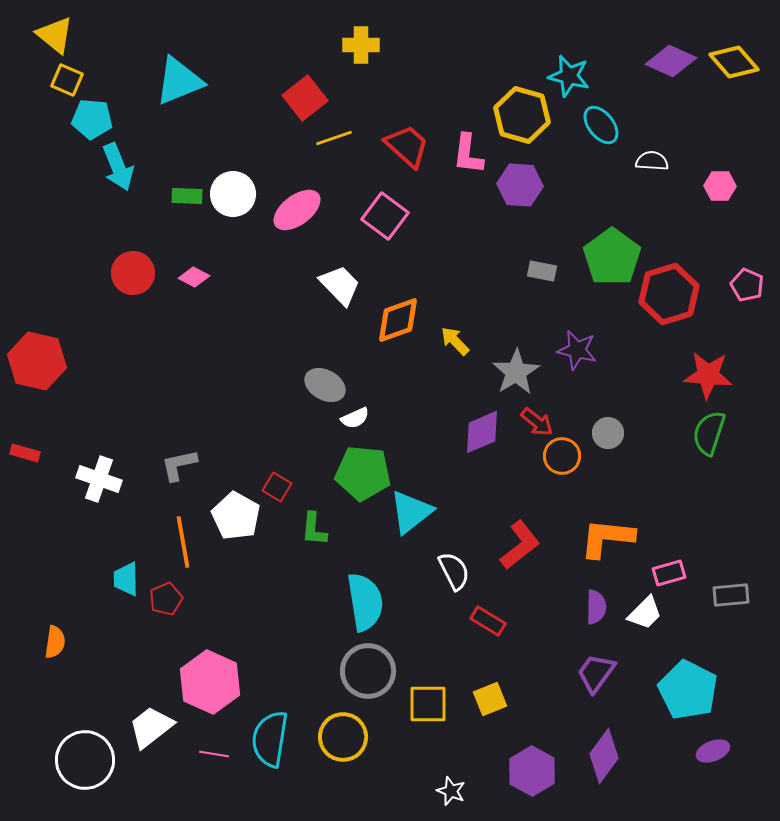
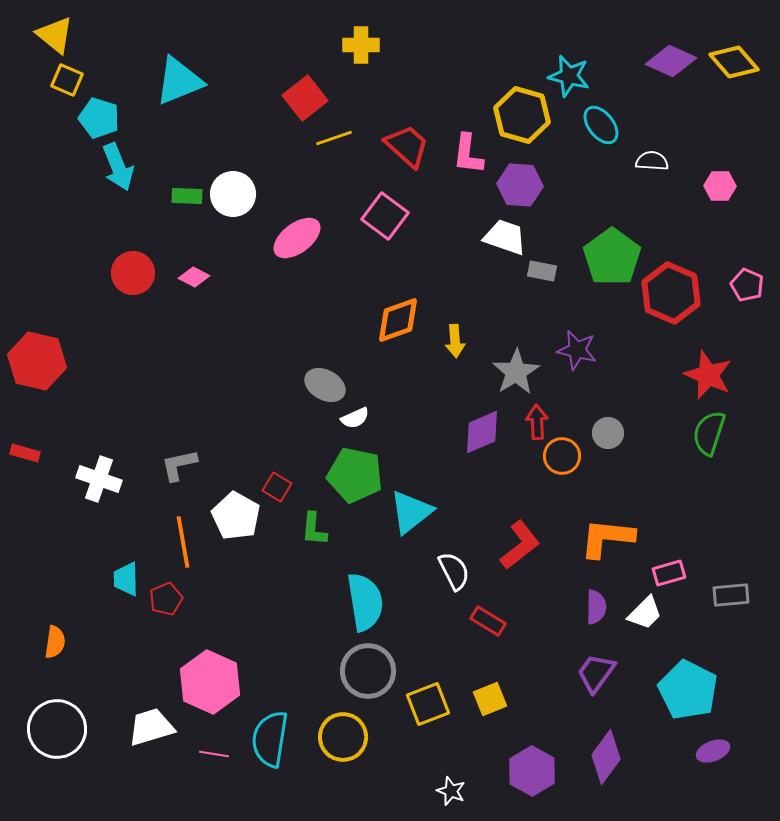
cyan pentagon at (92, 119): moved 7 px right, 1 px up; rotated 12 degrees clockwise
pink ellipse at (297, 210): moved 28 px down
white trapezoid at (340, 285): moved 165 px right, 48 px up; rotated 27 degrees counterclockwise
red hexagon at (669, 294): moved 2 px right, 1 px up; rotated 20 degrees counterclockwise
yellow arrow at (455, 341): rotated 140 degrees counterclockwise
red star at (708, 375): rotated 18 degrees clockwise
red arrow at (537, 422): rotated 132 degrees counterclockwise
green pentagon at (363, 473): moved 8 px left, 2 px down; rotated 6 degrees clockwise
yellow square at (428, 704): rotated 21 degrees counterclockwise
white trapezoid at (151, 727): rotated 21 degrees clockwise
purple diamond at (604, 756): moved 2 px right, 1 px down
white circle at (85, 760): moved 28 px left, 31 px up
